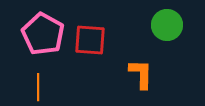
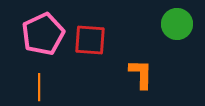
green circle: moved 10 px right, 1 px up
pink pentagon: rotated 18 degrees clockwise
orange line: moved 1 px right
